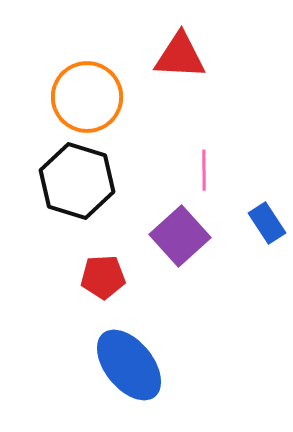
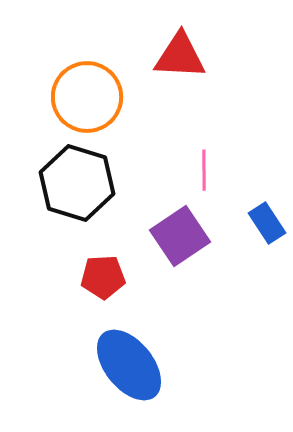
black hexagon: moved 2 px down
purple square: rotated 8 degrees clockwise
